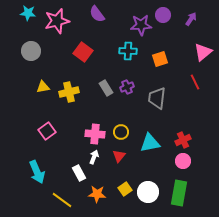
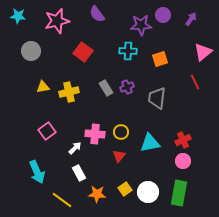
cyan star: moved 10 px left, 3 px down
white arrow: moved 19 px left, 9 px up; rotated 24 degrees clockwise
